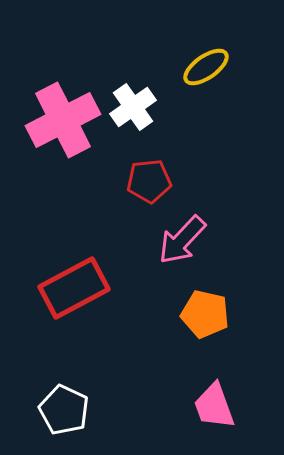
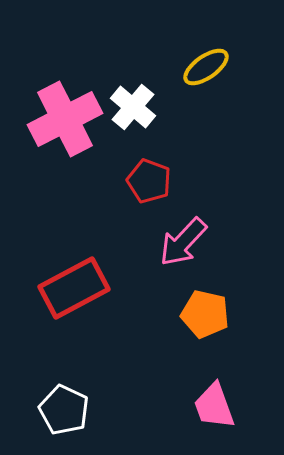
white cross: rotated 15 degrees counterclockwise
pink cross: moved 2 px right, 1 px up
red pentagon: rotated 27 degrees clockwise
pink arrow: moved 1 px right, 2 px down
